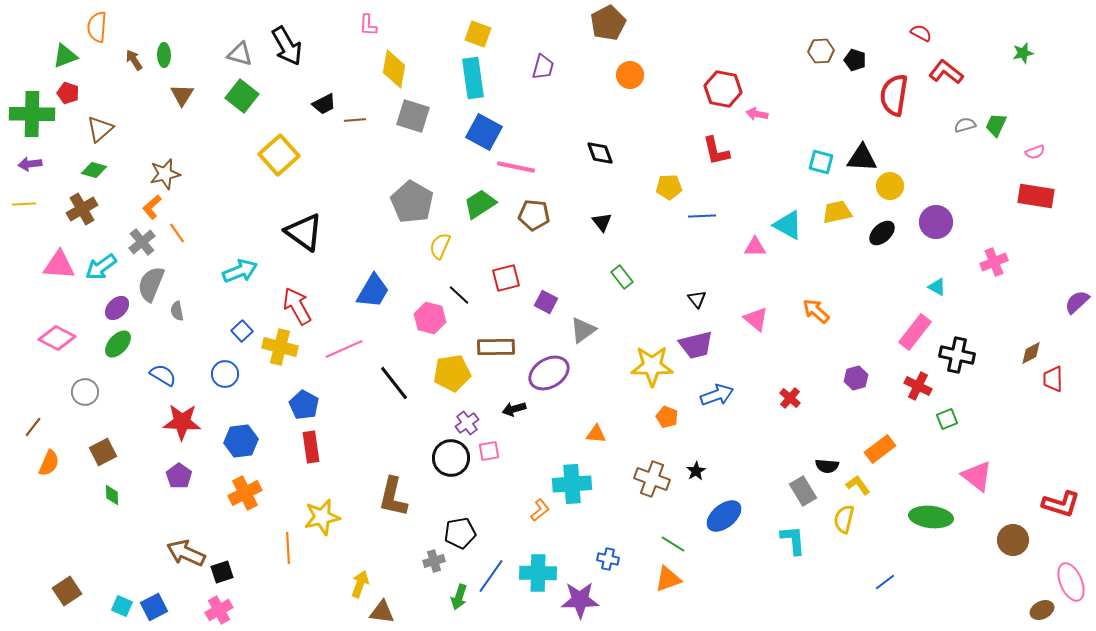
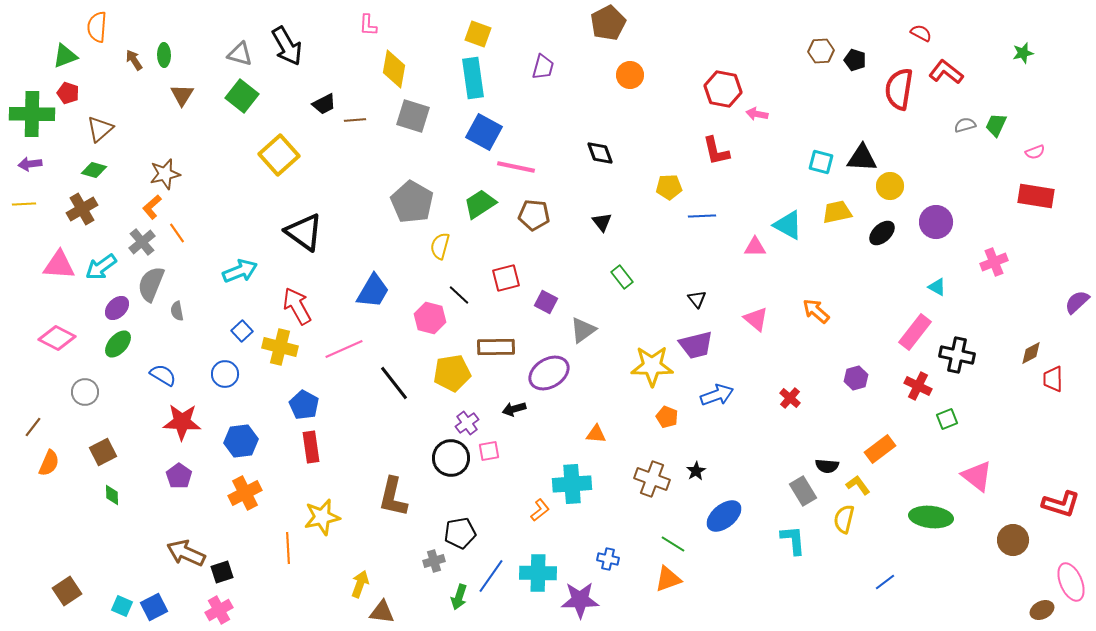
red semicircle at (894, 95): moved 5 px right, 6 px up
yellow semicircle at (440, 246): rotated 8 degrees counterclockwise
